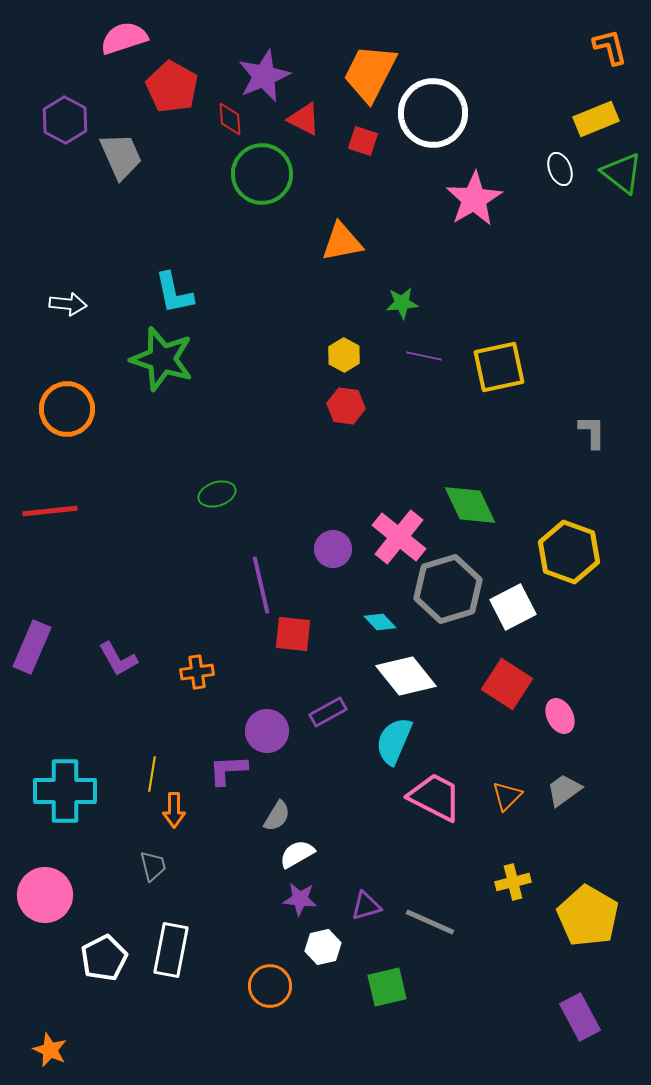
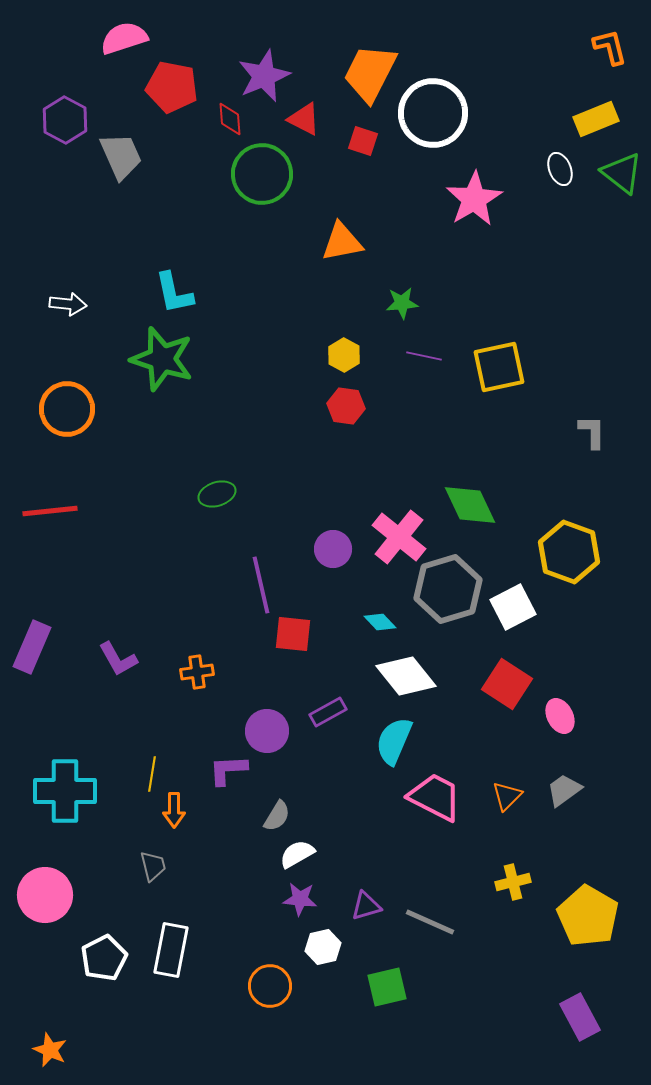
red pentagon at (172, 87): rotated 18 degrees counterclockwise
